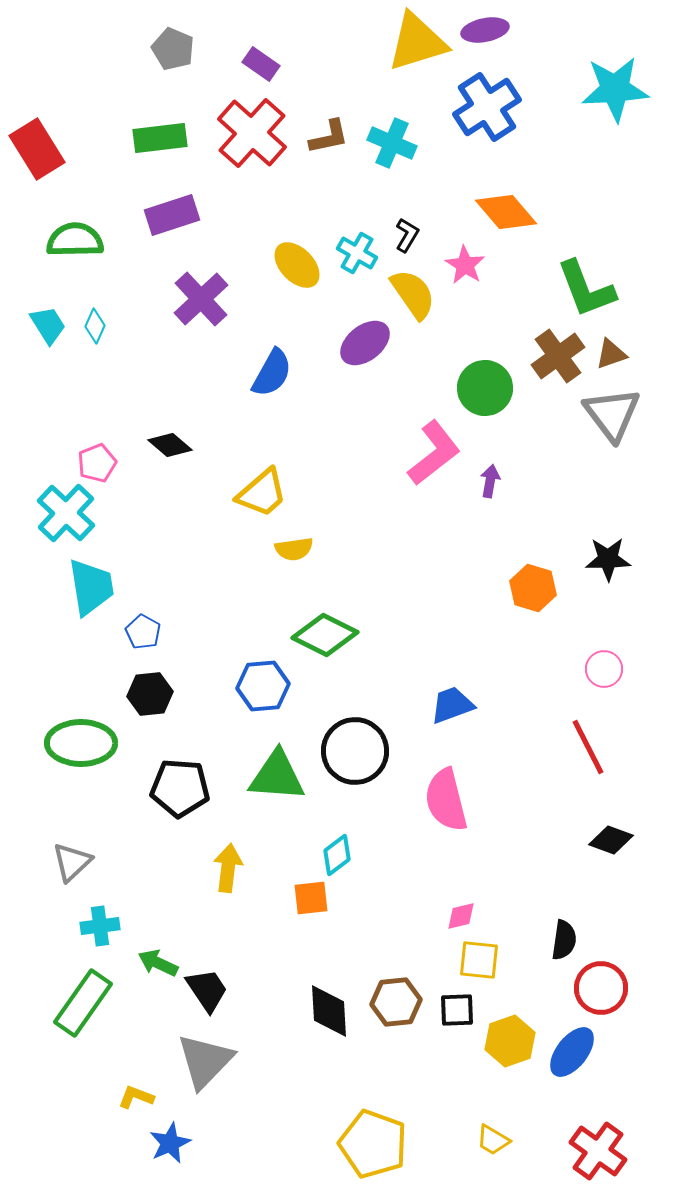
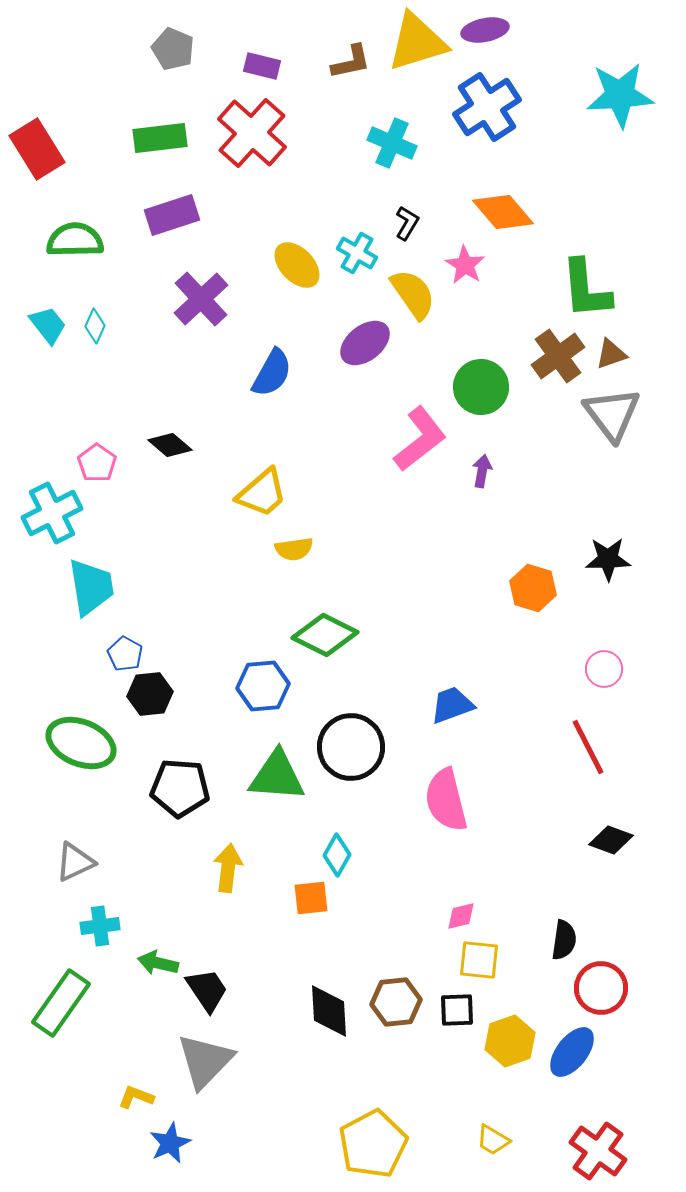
purple rectangle at (261, 64): moved 1 px right, 2 px down; rotated 21 degrees counterclockwise
cyan star at (615, 89): moved 5 px right, 6 px down
brown L-shape at (329, 137): moved 22 px right, 75 px up
orange diamond at (506, 212): moved 3 px left
black L-shape at (407, 235): moved 12 px up
green L-shape at (586, 289): rotated 16 degrees clockwise
cyan trapezoid at (48, 325): rotated 6 degrees counterclockwise
green circle at (485, 388): moved 4 px left, 1 px up
pink L-shape at (434, 453): moved 14 px left, 14 px up
pink pentagon at (97, 463): rotated 15 degrees counterclockwise
purple arrow at (490, 481): moved 8 px left, 10 px up
cyan cross at (66, 513): moved 14 px left; rotated 20 degrees clockwise
blue pentagon at (143, 632): moved 18 px left, 22 px down
green ellipse at (81, 743): rotated 22 degrees clockwise
black circle at (355, 751): moved 4 px left, 4 px up
cyan diamond at (337, 855): rotated 24 degrees counterclockwise
gray triangle at (72, 862): moved 3 px right; rotated 18 degrees clockwise
green arrow at (158, 963): rotated 12 degrees counterclockwise
green rectangle at (83, 1003): moved 22 px left
yellow pentagon at (373, 1144): rotated 24 degrees clockwise
